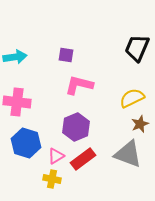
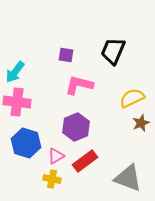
black trapezoid: moved 24 px left, 3 px down
cyan arrow: moved 15 px down; rotated 135 degrees clockwise
brown star: moved 1 px right, 1 px up
gray triangle: moved 24 px down
red rectangle: moved 2 px right, 2 px down
